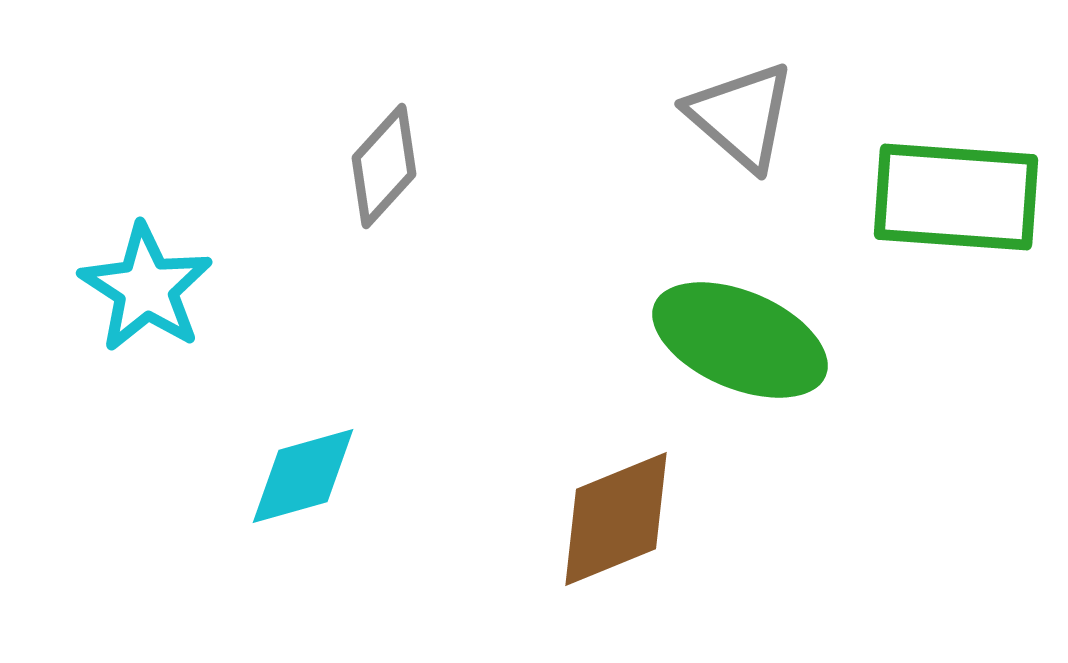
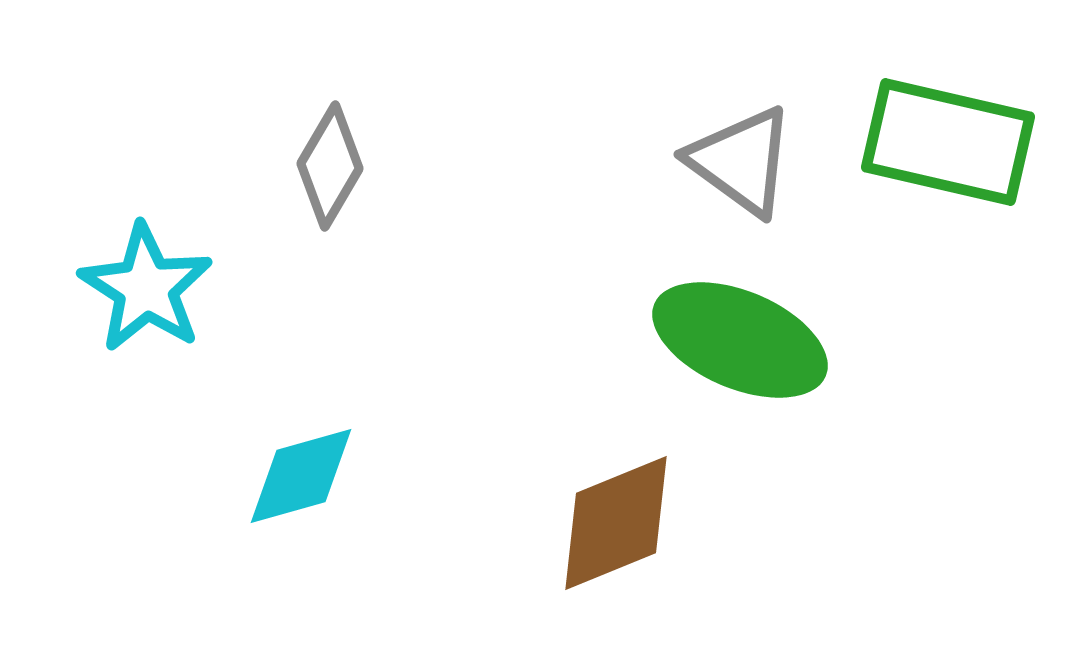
gray triangle: moved 45 px down; rotated 5 degrees counterclockwise
gray diamond: moved 54 px left; rotated 12 degrees counterclockwise
green rectangle: moved 8 px left, 55 px up; rotated 9 degrees clockwise
cyan diamond: moved 2 px left
brown diamond: moved 4 px down
